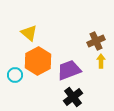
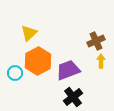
yellow triangle: rotated 36 degrees clockwise
purple trapezoid: moved 1 px left
cyan circle: moved 2 px up
